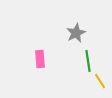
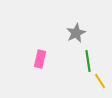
pink rectangle: rotated 18 degrees clockwise
